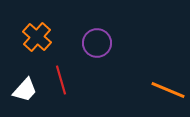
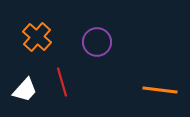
purple circle: moved 1 px up
red line: moved 1 px right, 2 px down
orange line: moved 8 px left; rotated 16 degrees counterclockwise
